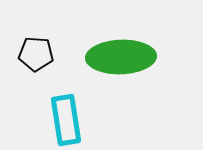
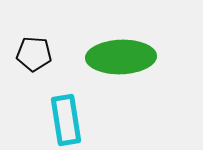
black pentagon: moved 2 px left
